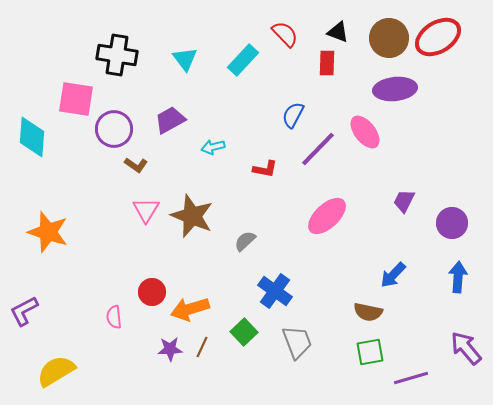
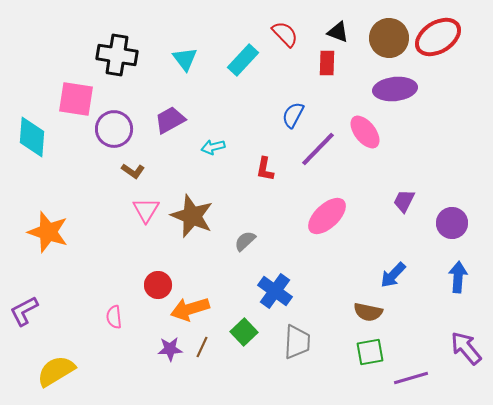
brown L-shape at (136, 165): moved 3 px left, 6 px down
red L-shape at (265, 169): rotated 90 degrees clockwise
red circle at (152, 292): moved 6 px right, 7 px up
gray trapezoid at (297, 342): rotated 24 degrees clockwise
